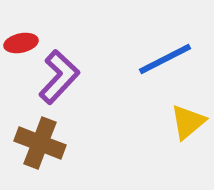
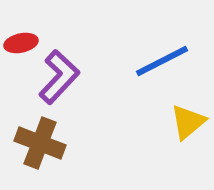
blue line: moved 3 px left, 2 px down
